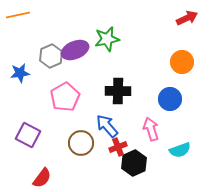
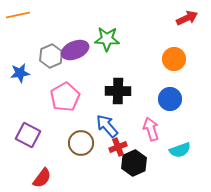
green star: rotated 15 degrees clockwise
orange circle: moved 8 px left, 3 px up
